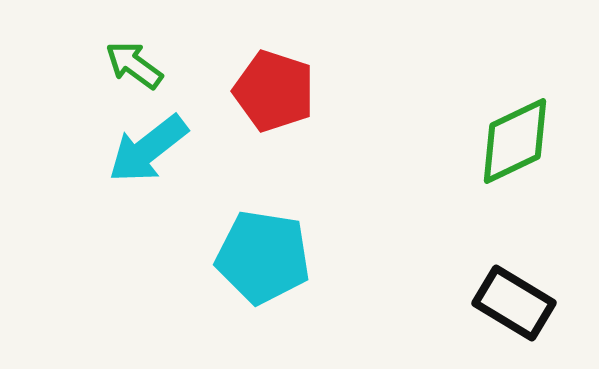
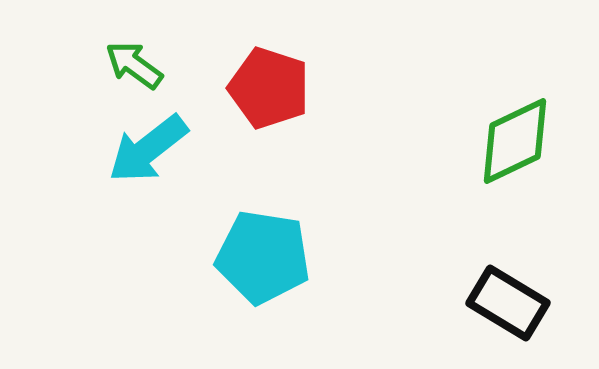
red pentagon: moved 5 px left, 3 px up
black rectangle: moved 6 px left
